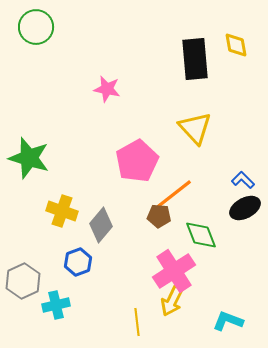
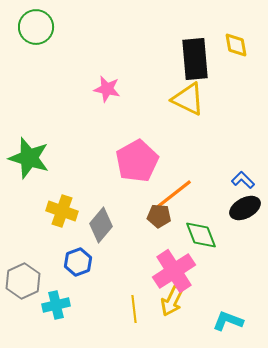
yellow triangle: moved 7 px left, 29 px up; rotated 21 degrees counterclockwise
yellow line: moved 3 px left, 13 px up
